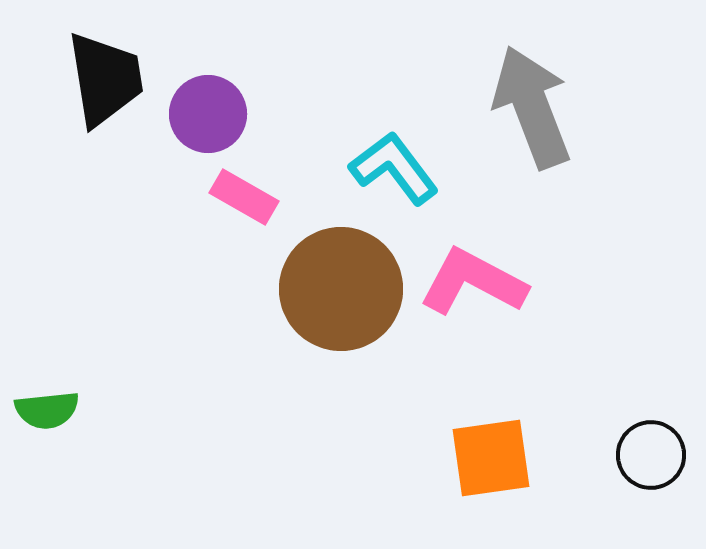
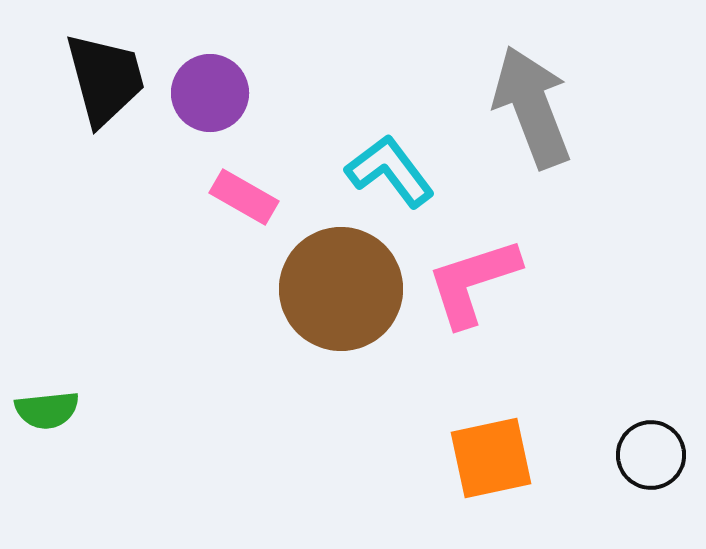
black trapezoid: rotated 6 degrees counterclockwise
purple circle: moved 2 px right, 21 px up
cyan L-shape: moved 4 px left, 3 px down
pink L-shape: rotated 46 degrees counterclockwise
orange square: rotated 4 degrees counterclockwise
